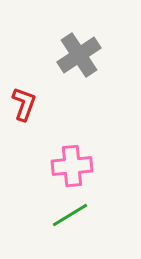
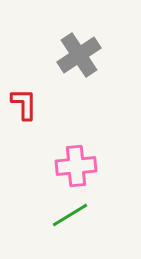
red L-shape: rotated 20 degrees counterclockwise
pink cross: moved 4 px right
